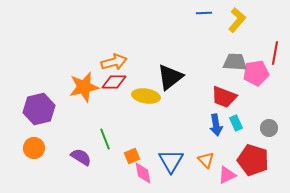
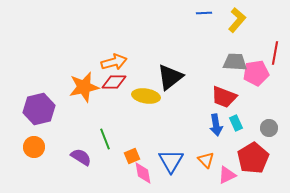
orange circle: moved 1 px up
red pentagon: moved 2 px up; rotated 24 degrees clockwise
